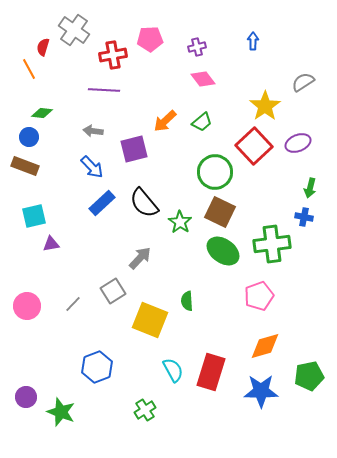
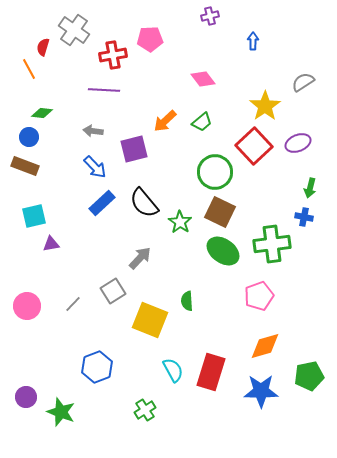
purple cross at (197, 47): moved 13 px right, 31 px up
blue arrow at (92, 167): moved 3 px right
